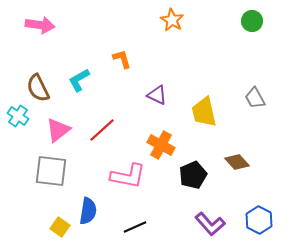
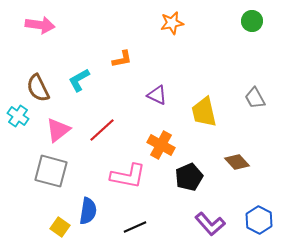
orange star: moved 3 px down; rotated 30 degrees clockwise
orange L-shape: rotated 95 degrees clockwise
gray square: rotated 8 degrees clockwise
black pentagon: moved 4 px left, 2 px down
